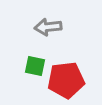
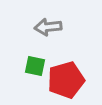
red pentagon: rotated 9 degrees counterclockwise
